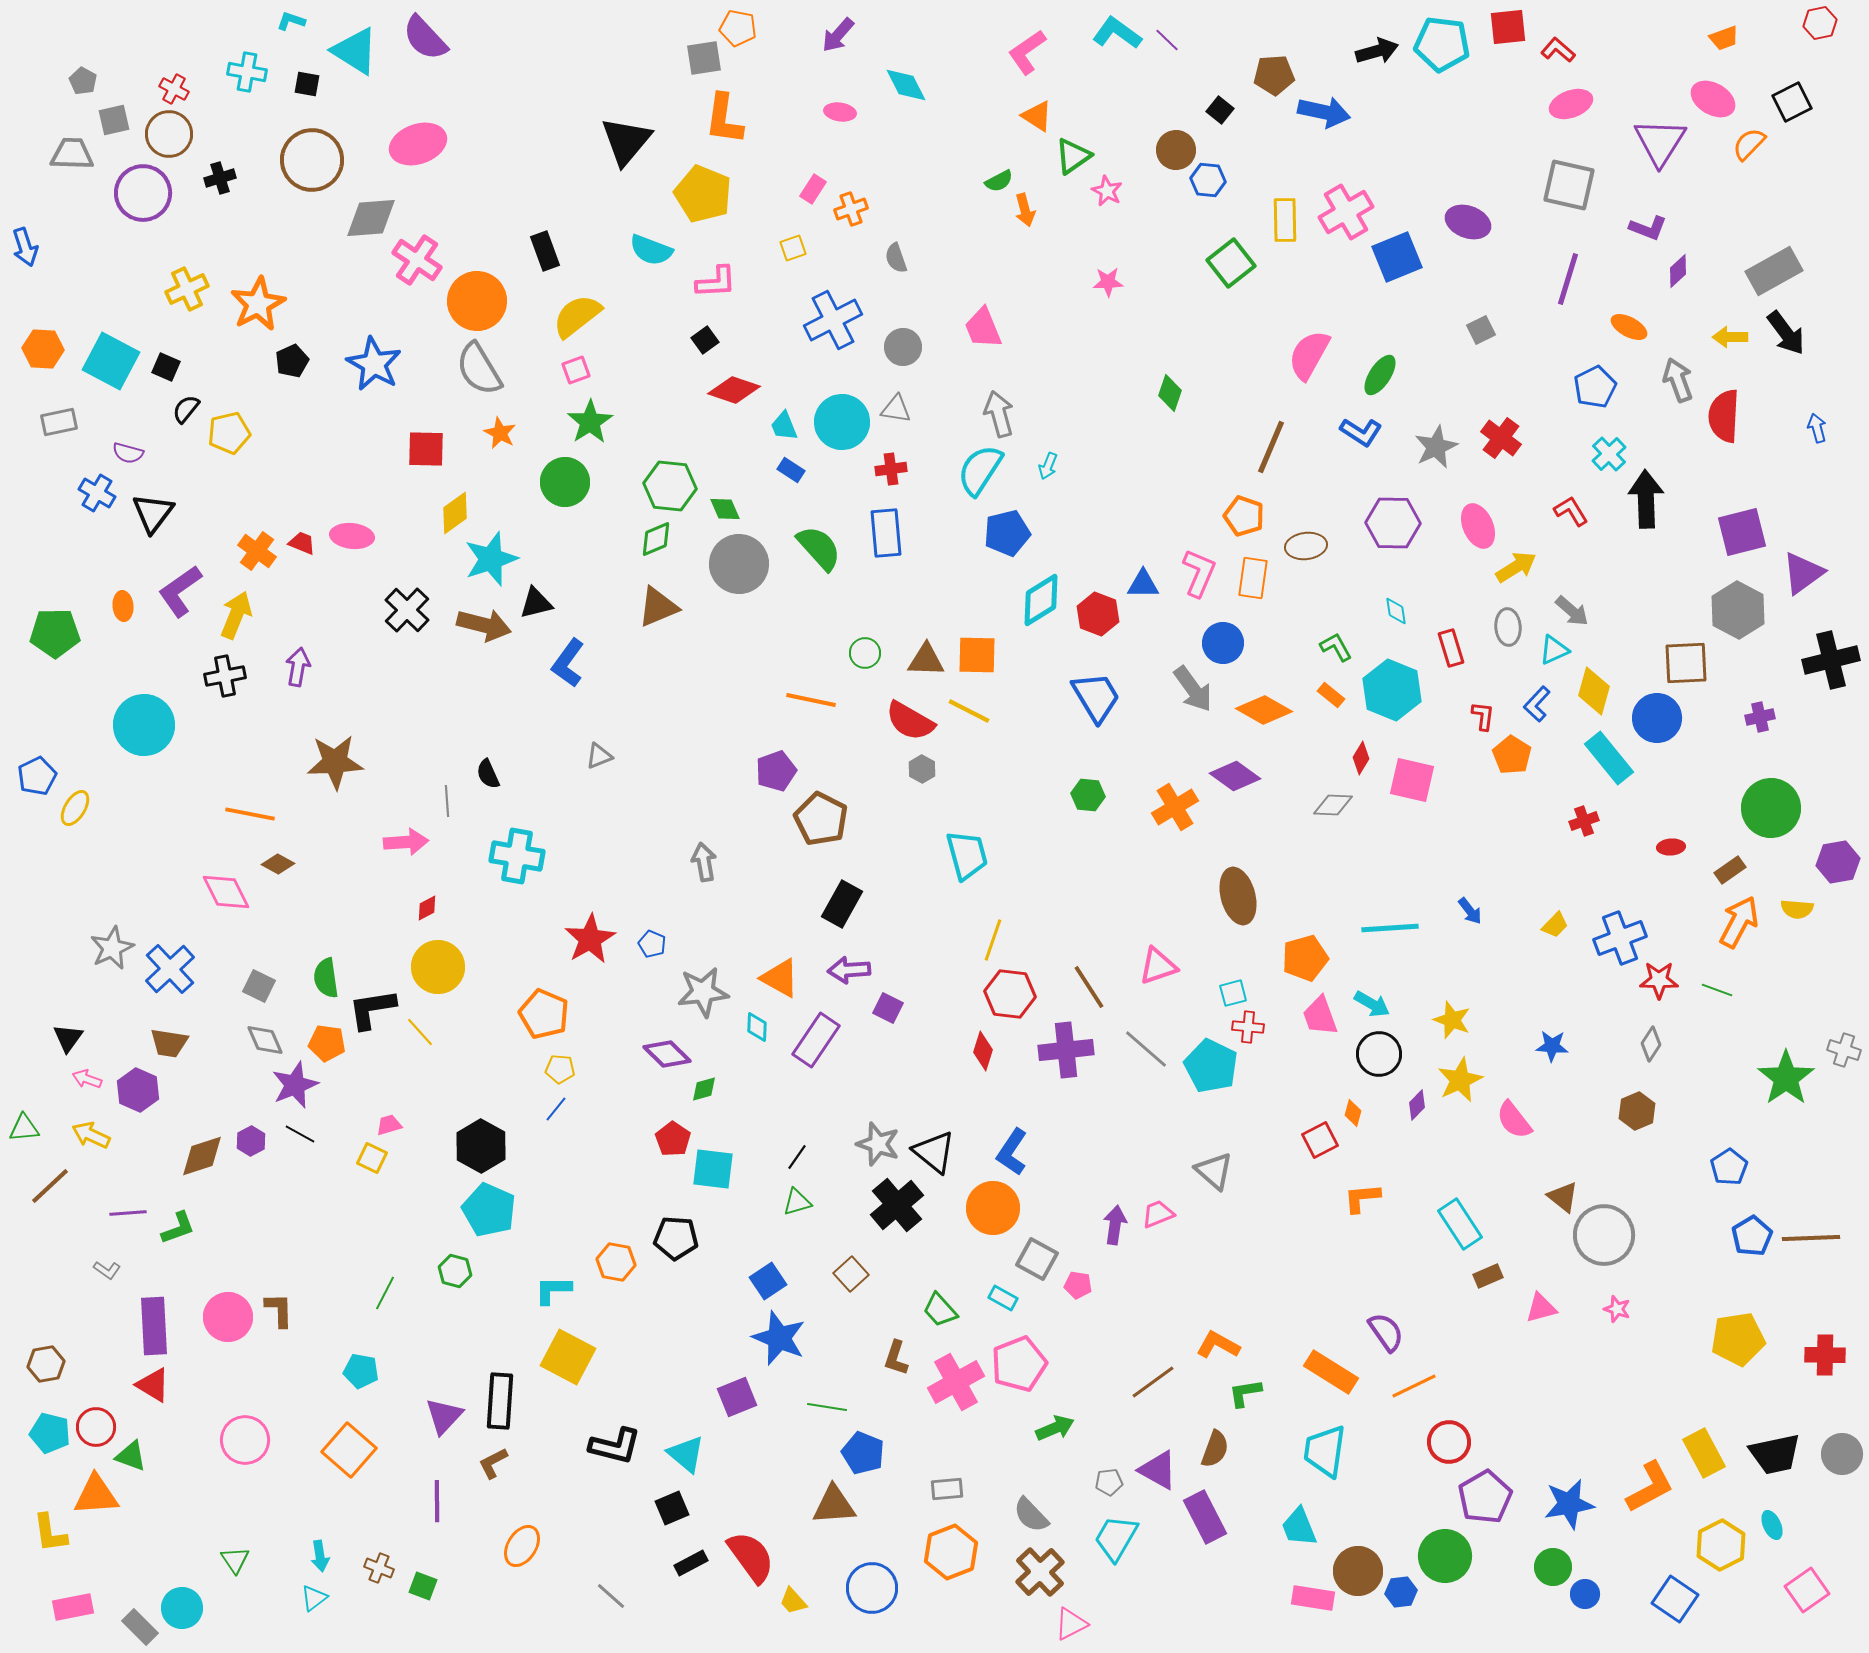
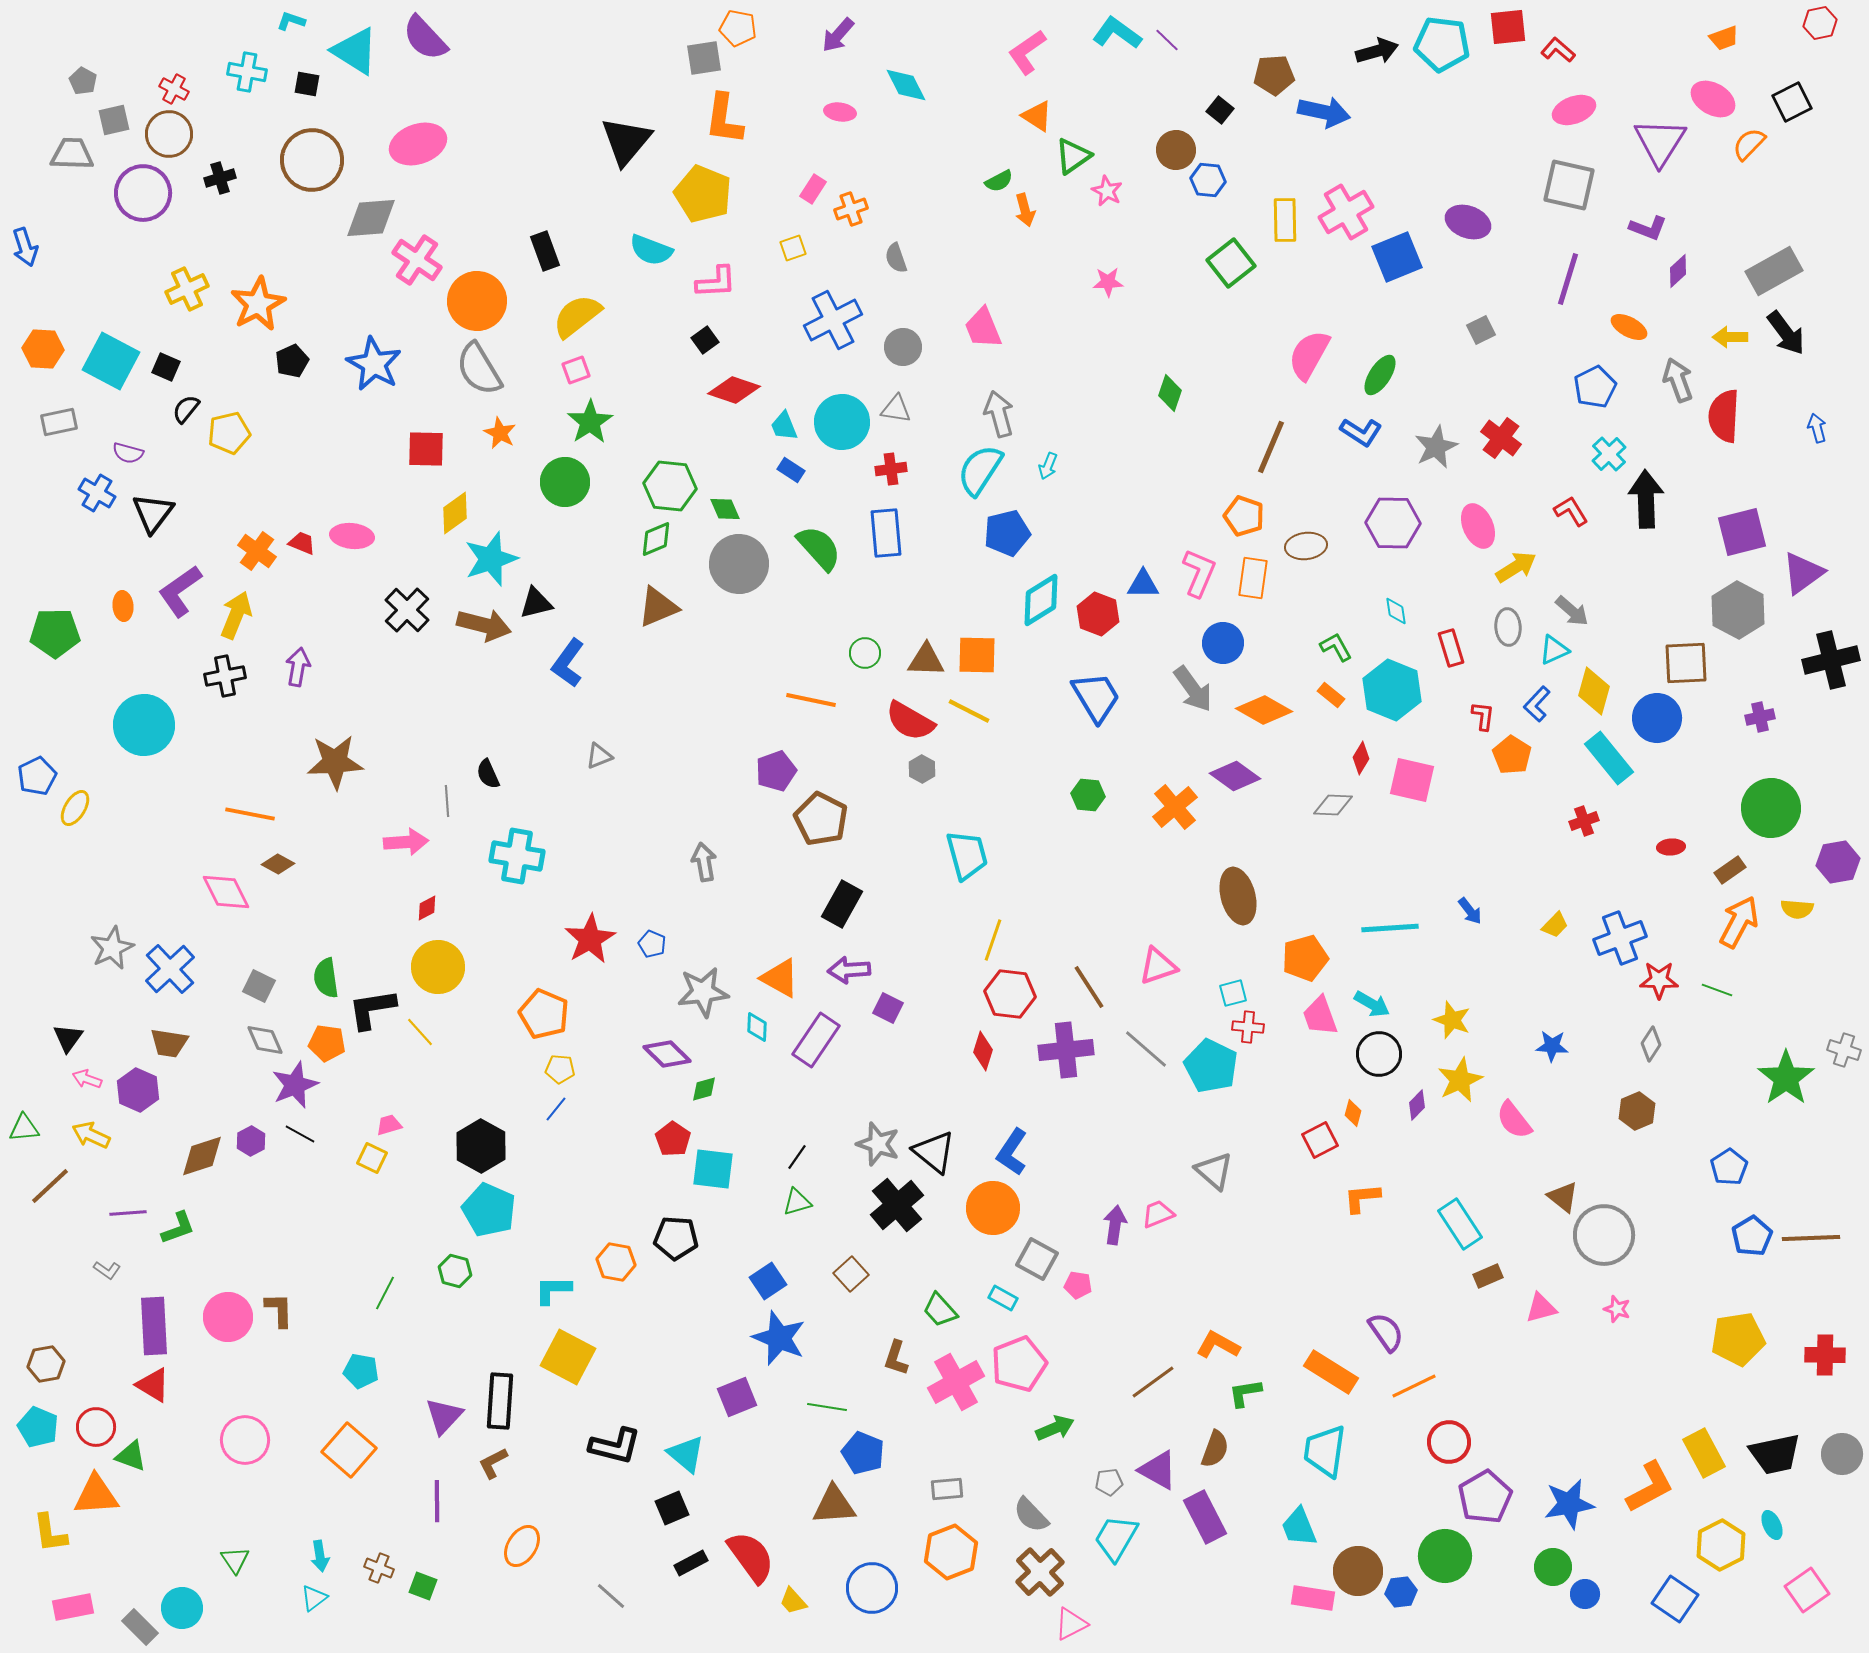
pink ellipse at (1571, 104): moved 3 px right, 6 px down
orange cross at (1175, 807): rotated 9 degrees counterclockwise
cyan pentagon at (50, 1433): moved 12 px left, 6 px up; rotated 9 degrees clockwise
